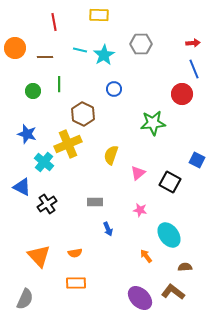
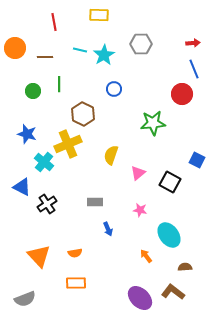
gray semicircle: rotated 45 degrees clockwise
